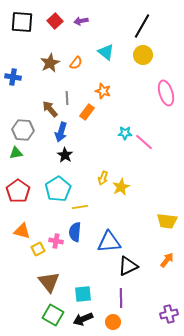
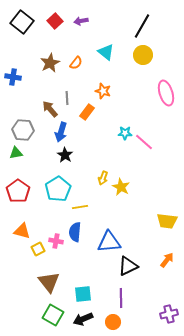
black square: rotated 35 degrees clockwise
yellow star: rotated 18 degrees counterclockwise
